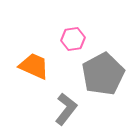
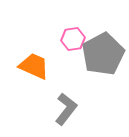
gray pentagon: moved 20 px up
